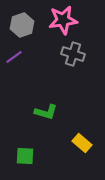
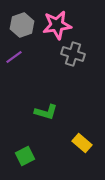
pink star: moved 6 px left, 5 px down
green square: rotated 30 degrees counterclockwise
